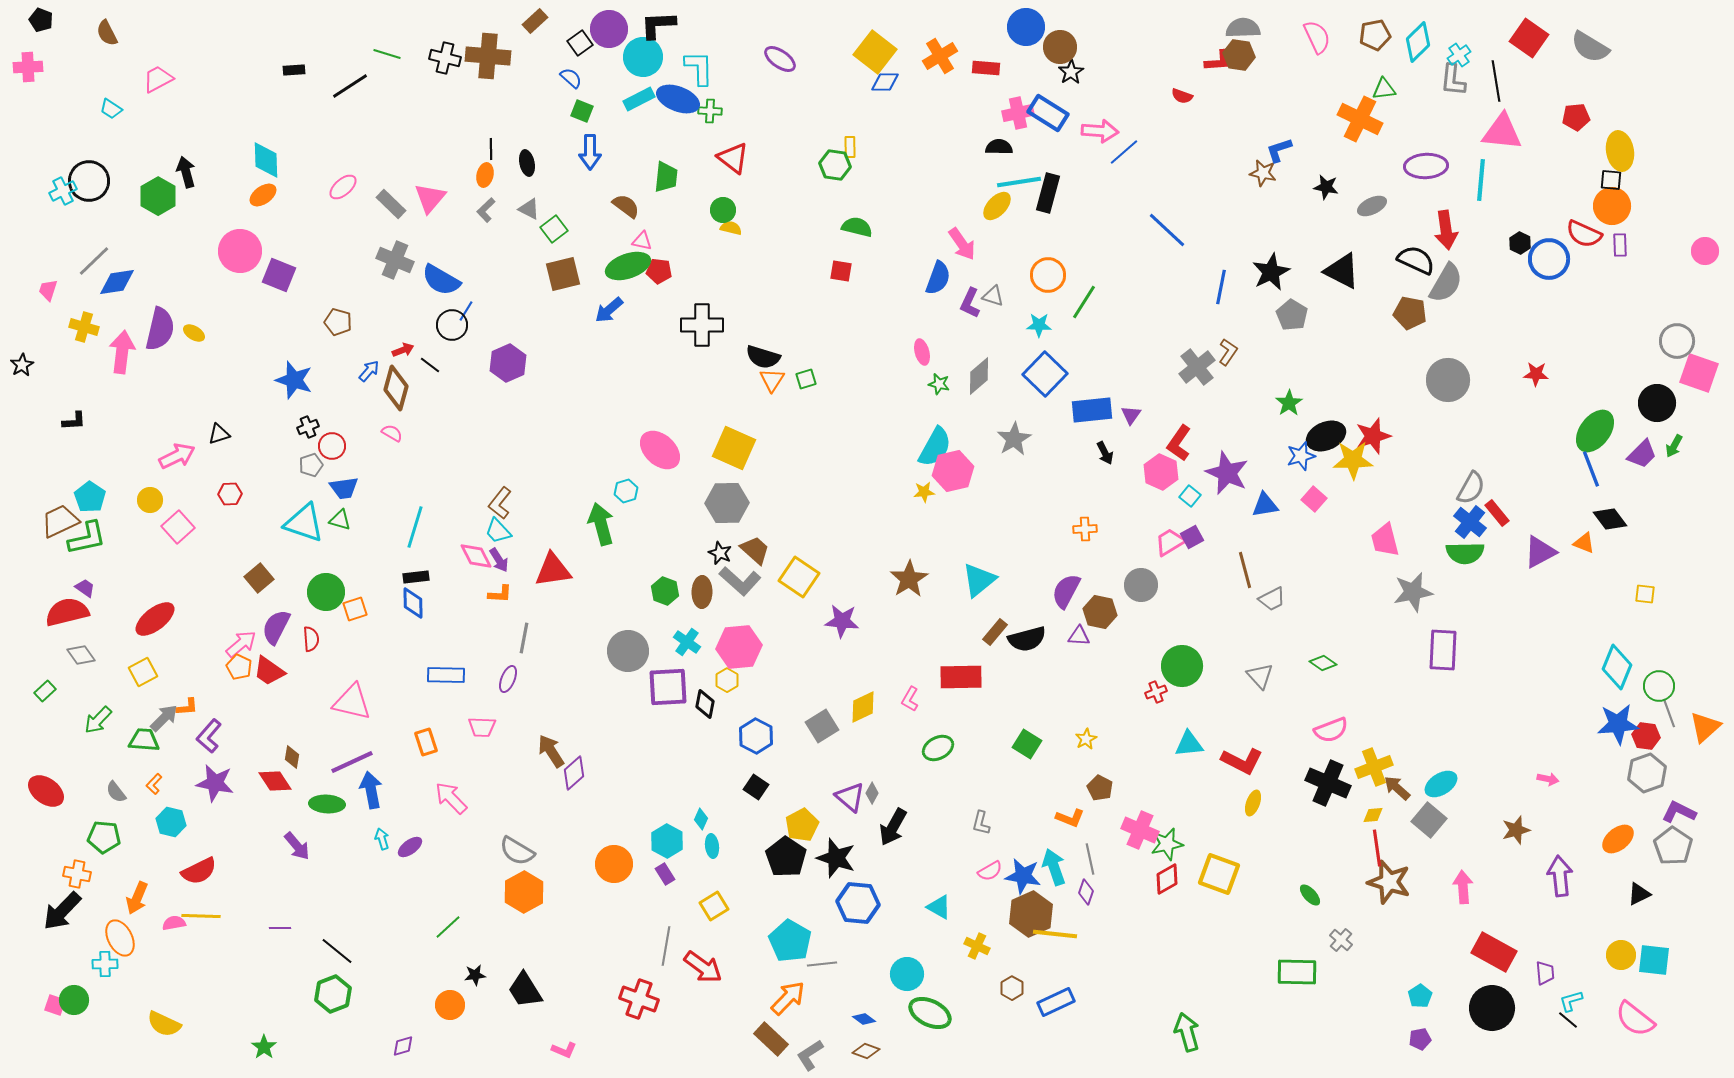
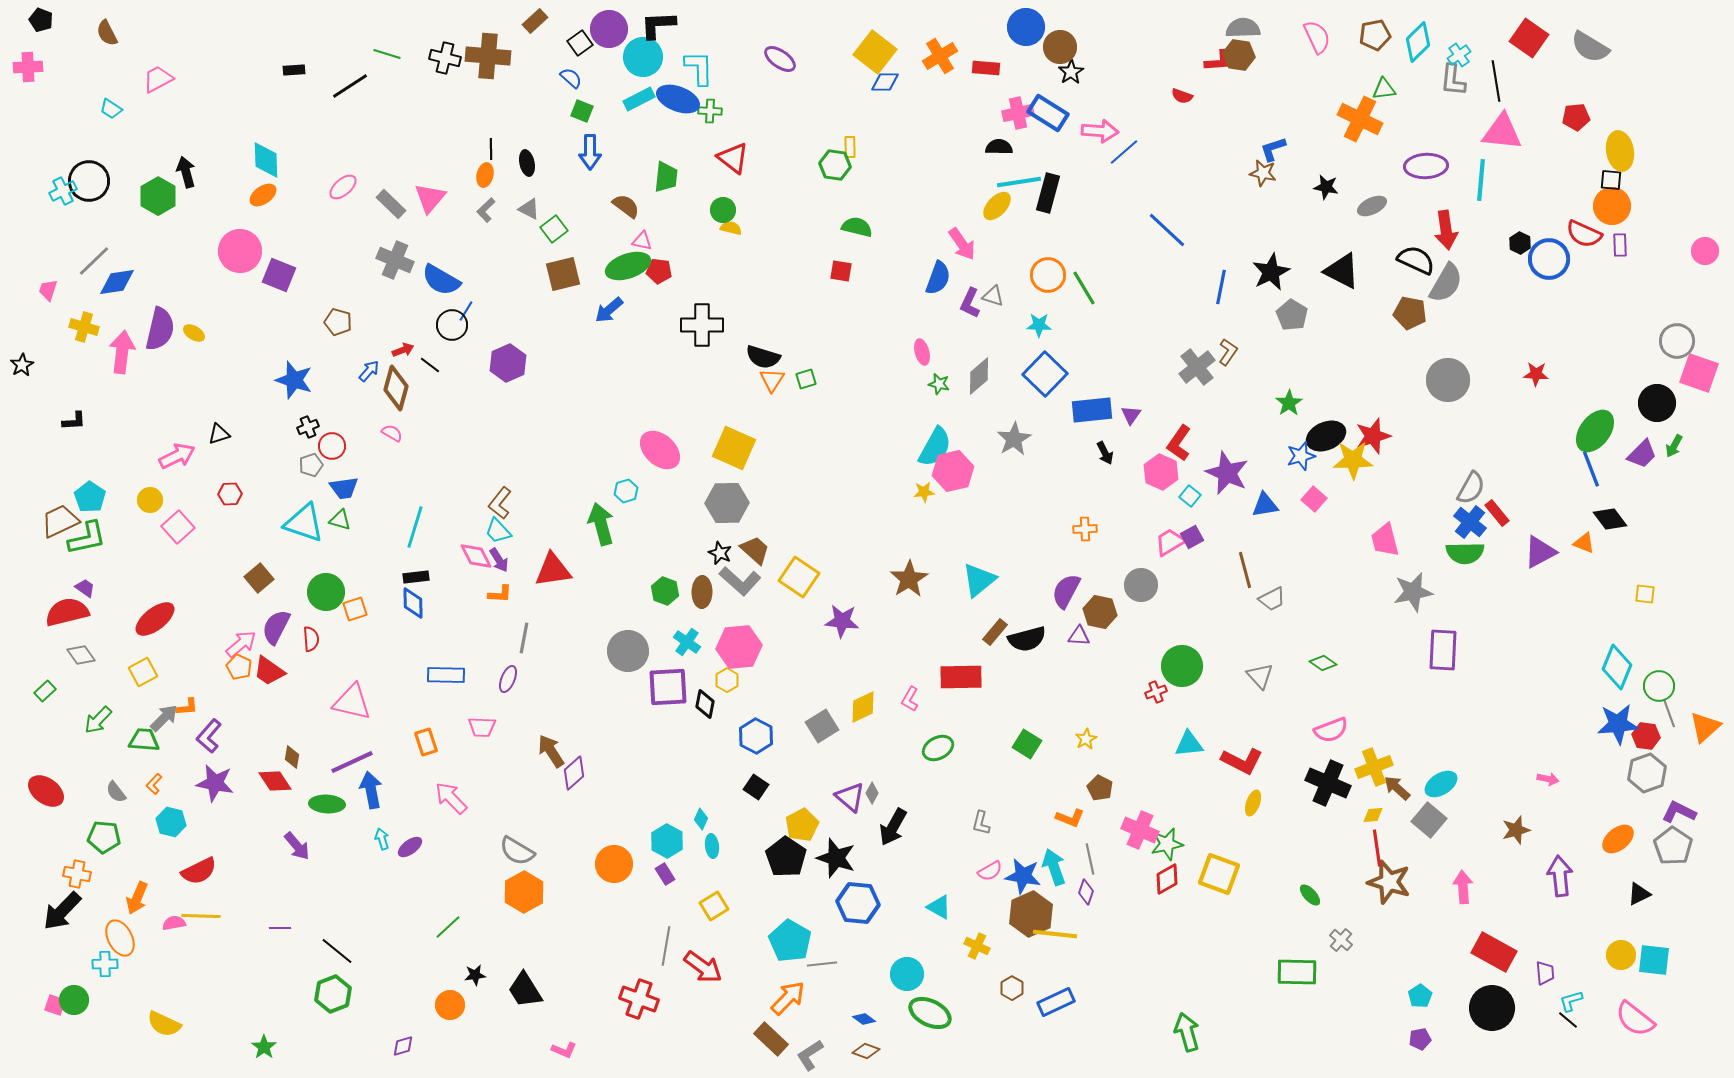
blue L-shape at (1279, 150): moved 6 px left, 1 px up
green line at (1084, 302): moved 14 px up; rotated 63 degrees counterclockwise
